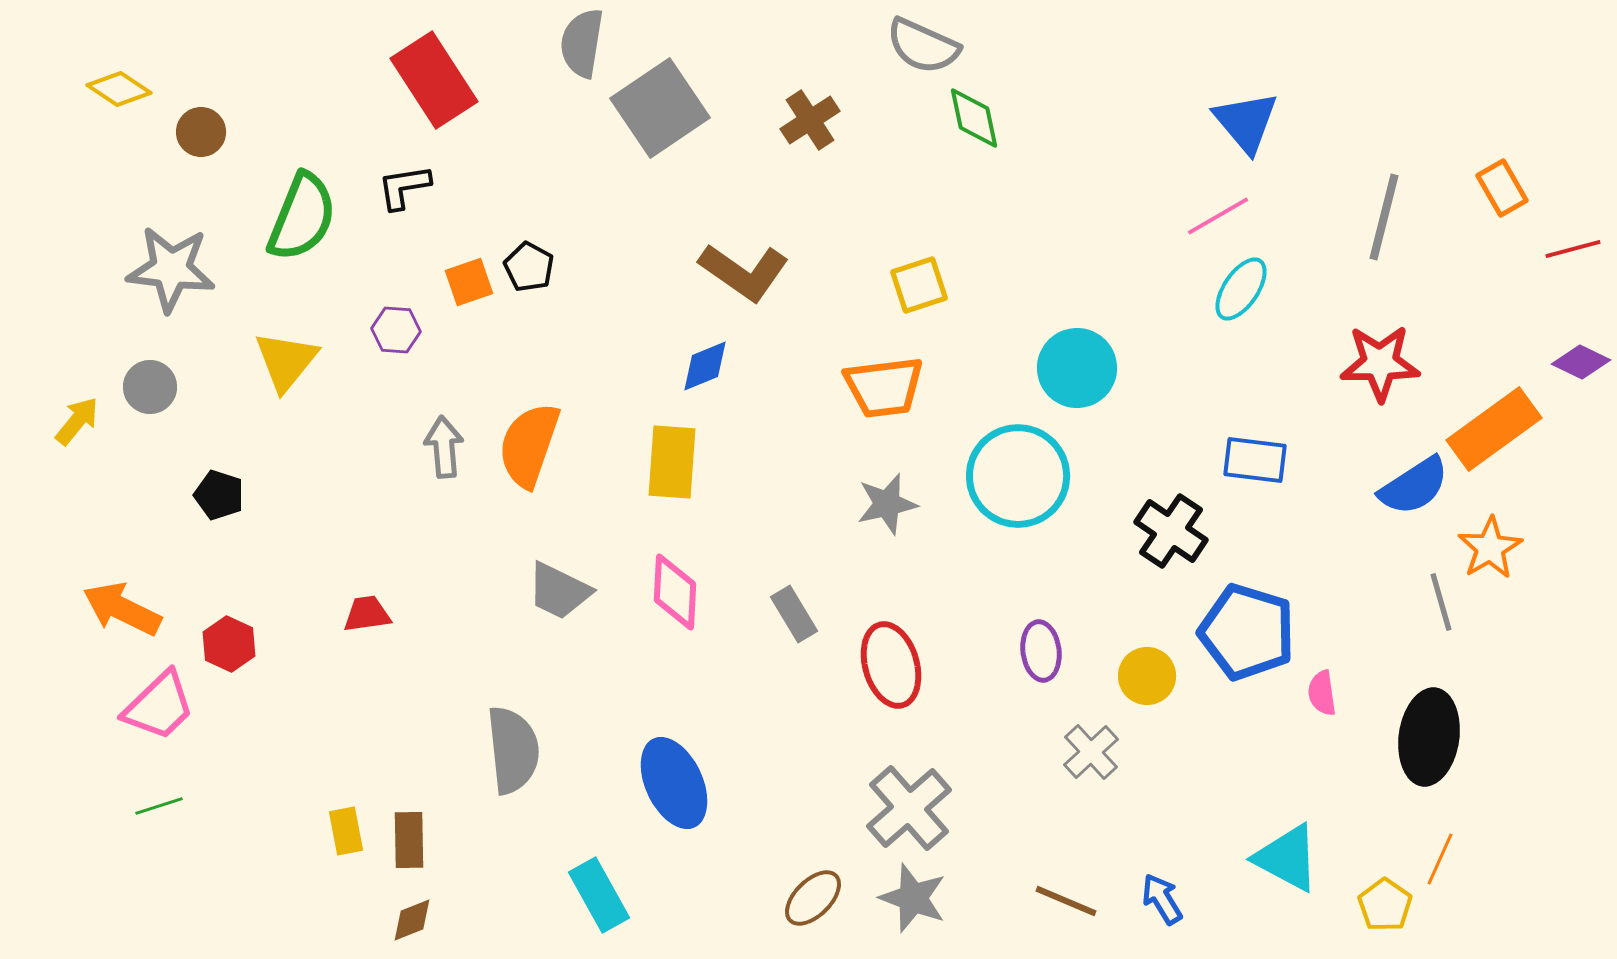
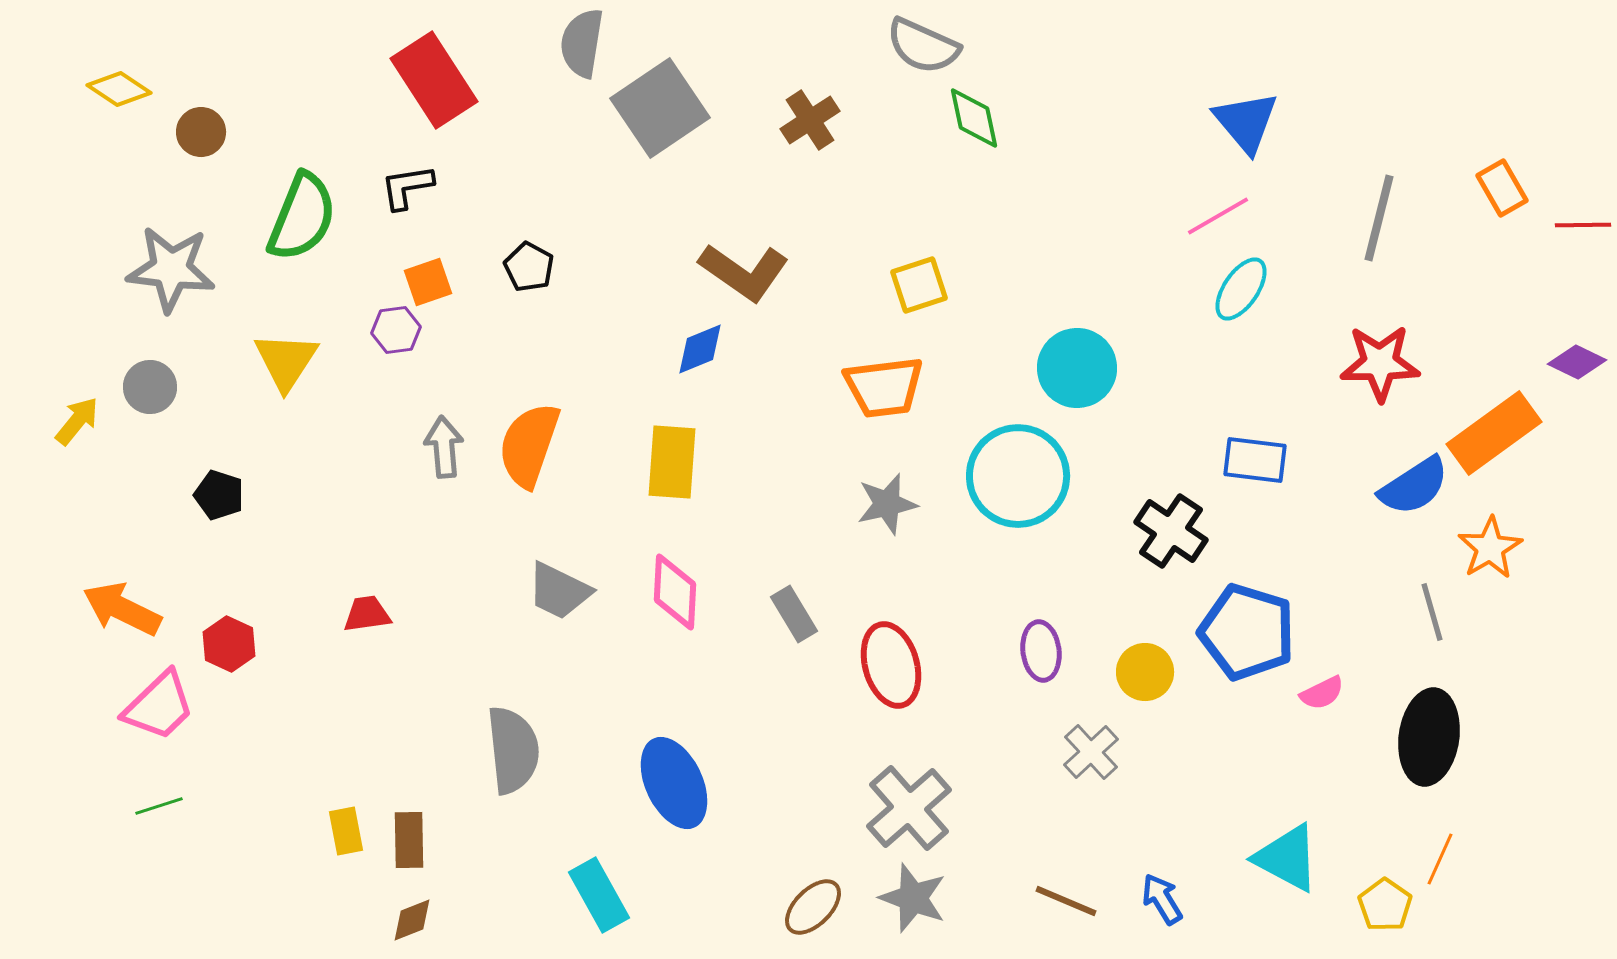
black L-shape at (404, 187): moved 3 px right
gray line at (1384, 217): moved 5 px left, 1 px down
red line at (1573, 249): moved 10 px right, 24 px up; rotated 14 degrees clockwise
orange square at (469, 282): moved 41 px left
purple hexagon at (396, 330): rotated 12 degrees counterclockwise
yellow triangle at (286, 361): rotated 6 degrees counterclockwise
purple diamond at (1581, 362): moved 4 px left
blue diamond at (705, 366): moved 5 px left, 17 px up
orange rectangle at (1494, 429): moved 4 px down
gray line at (1441, 602): moved 9 px left, 10 px down
yellow circle at (1147, 676): moved 2 px left, 4 px up
pink semicircle at (1322, 693): rotated 108 degrees counterclockwise
brown ellipse at (813, 898): moved 9 px down
